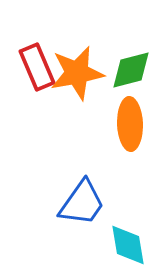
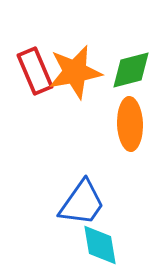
red rectangle: moved 2 px left, 4 px down
orange star: moved 2 px left, 1 px up
cyan diamond: moved 28 px left
